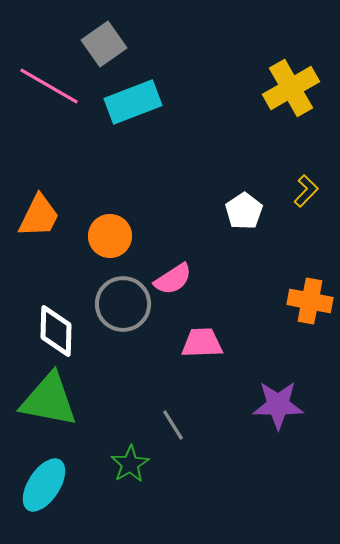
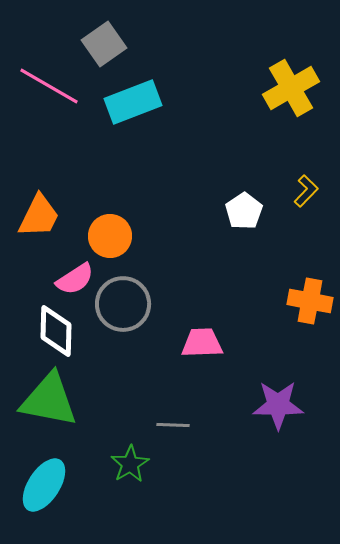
pink semicircle: moved 98 px left
gray line: rotated 56 degrees counterclockwise
